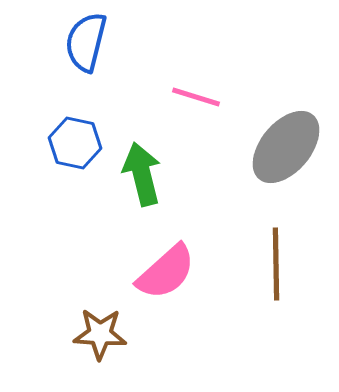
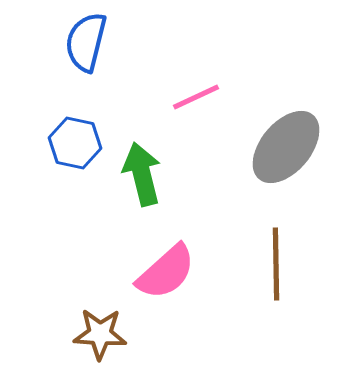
pink line: rotated 42 degrees counterclockwise
